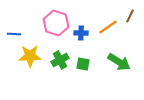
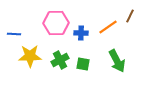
pink hexagon: rotated 20 degrees counterclockwise
green arrow: moved 2 px left, 1 px up; rotated 30 degrees clockwise
